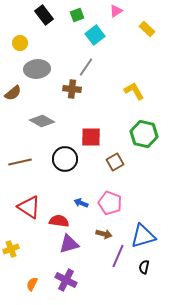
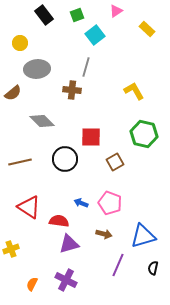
gray line: rotated 18 degrees counterclockwise
brown cross: moved 1 px down
gray diamond: rotated 15 degrees clockwise
purple line: moved 9 px down
black semicircle: moved 9 px right, 1 px down
